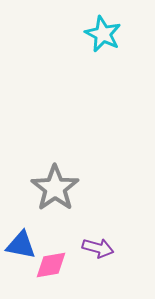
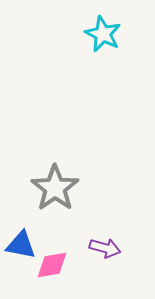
purple arrow: moved 7 px right
pink diamond: moved 1 px right
